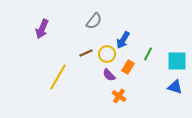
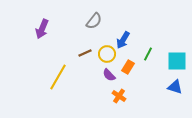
brown line: moved 1 px left
